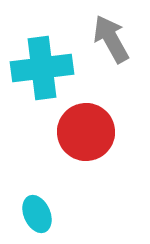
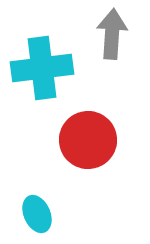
gray arrow: moved 1 px right, 5 px up; rotated 33 degrees clockwise
red circle: moved 2 px right, 8 px down
